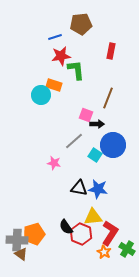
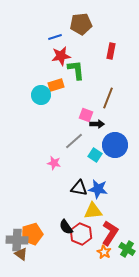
orange rectangle: moved 2 px right; rotated 35 degrees counterclockwise
blue circle: moved 2 px right
yellow triangle: moved 6 px up
orange pentagon: moved 2 px left
